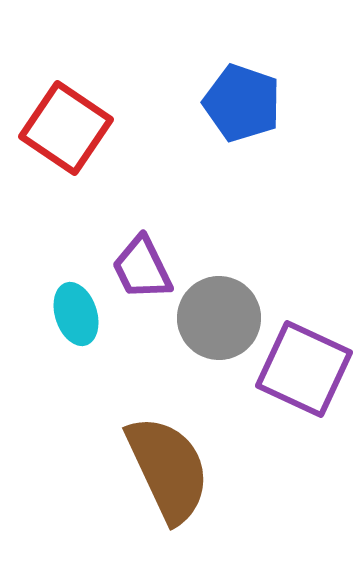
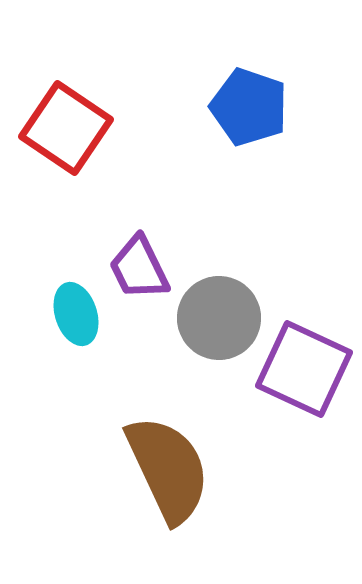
blue pentagon: moved 7 px right, 4 px down
purple trapezoid: moved 3 px left
